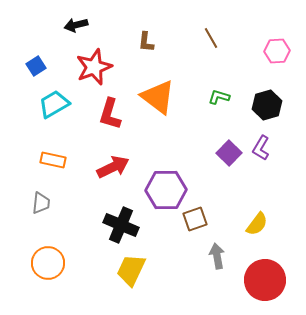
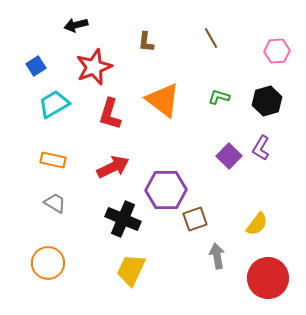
orange triangle: moved 5 px right, 3 px down
black hexagon: moved 4 px up
purple square: moved 3 px down
gray trapezoid: moved 14 px right; rotated 65 degrees counterclockwise
black cross: moved 2 px right, 6 px up
red circle: moved 3 px right, 2 px up
